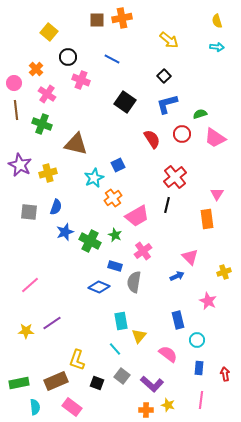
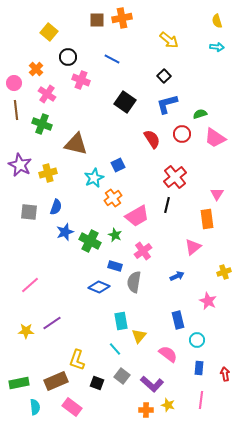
pink triangle at (190, 257): moved 3 px right, 10 px up; rotated 36 degrees clockwise
